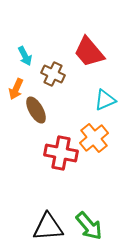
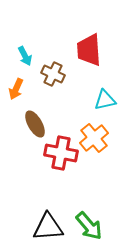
red trapezoid: moved 2 px up; rotated 36 degrees clockwise
cyan triangle: rotated 10 degrees clockwise
brown ellipse: moved 1 px left, 14 px down
